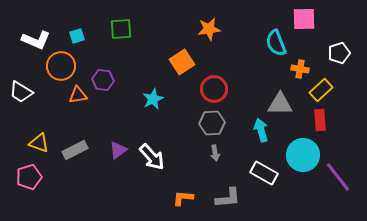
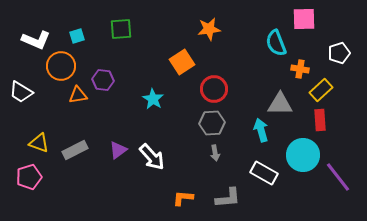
cyan star: rotated 15 degrees counterclockwise
